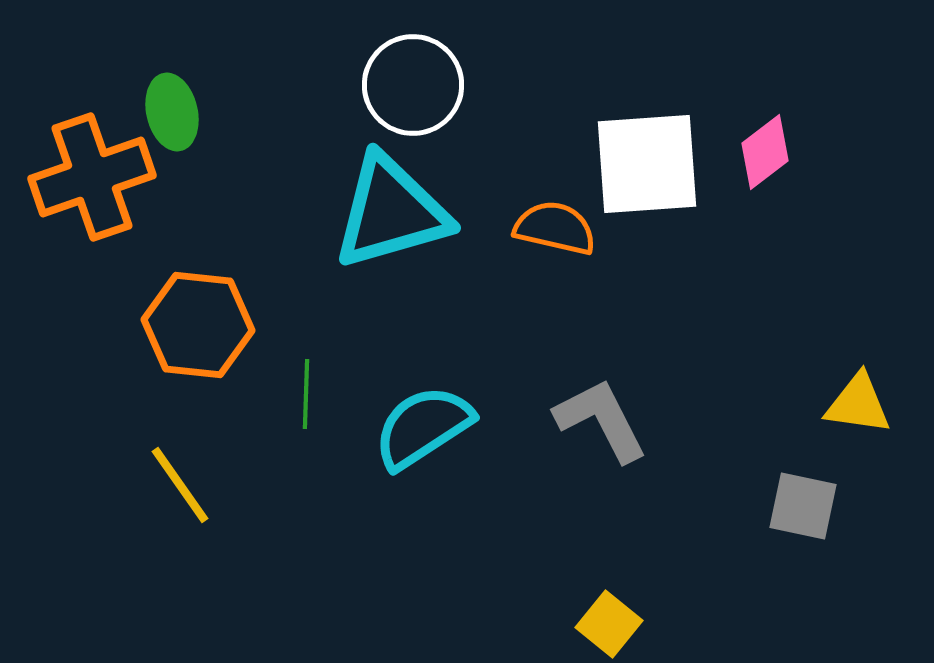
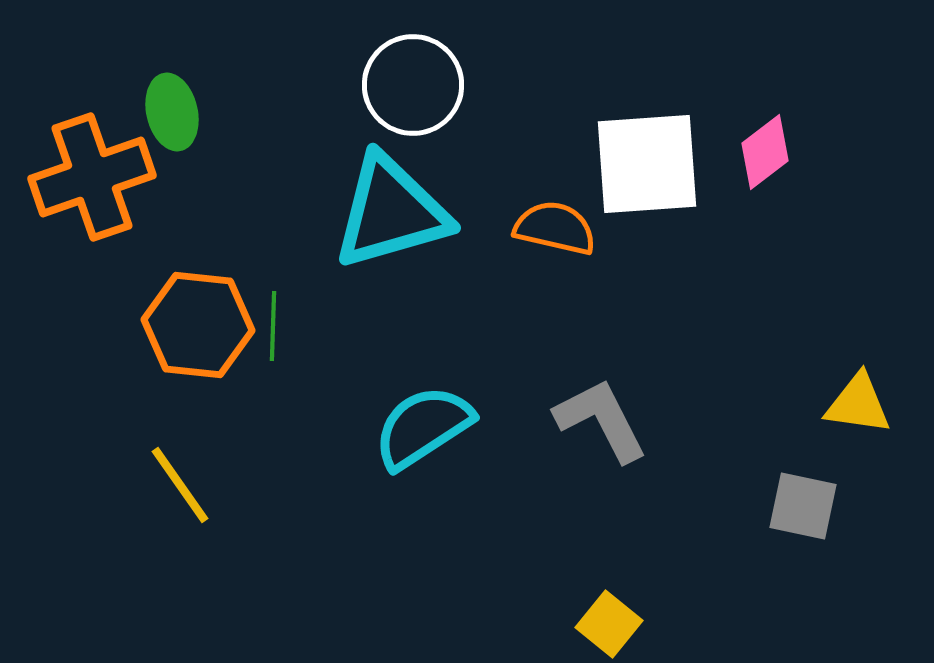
green line: moved 33 px left, 68 px up
